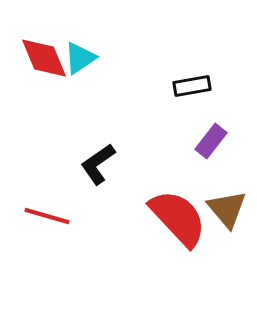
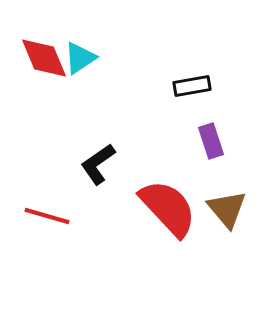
purple rectangle: rotated 56 degrees counterclockwise
red semicircle: moved 10 px left, 10 px up
